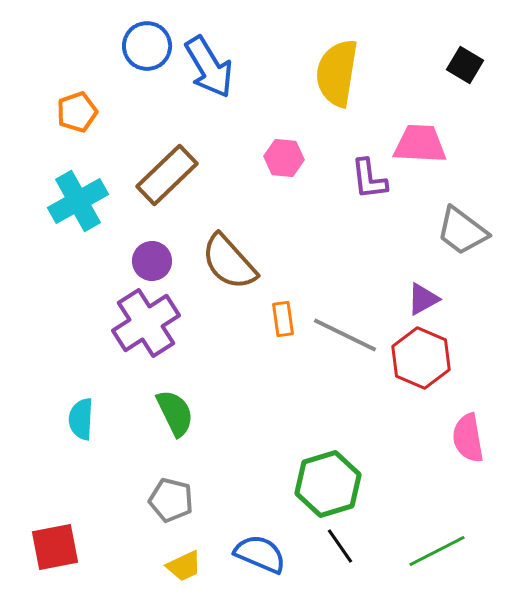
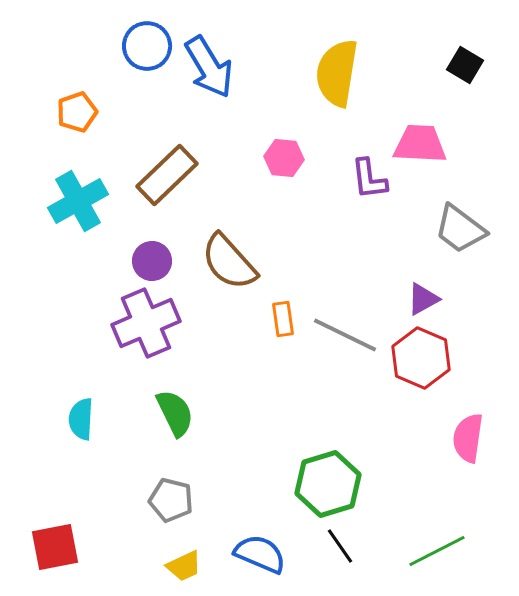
gray trapezoid: moved 2 px left, 2 px up
purple cross: rotated 10 degrees clockwise
pink semicircle: rotated 18 degrees clockwise
